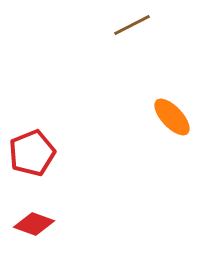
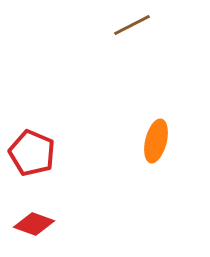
orange ellipse: moved 16 px left, 24 px down; rotated 57 degrees clockwise
red pentagon: rotated 27 degrees counterclockwise
